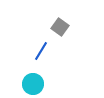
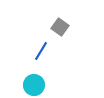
cyan circle: moved 1 px right, 1 px down
